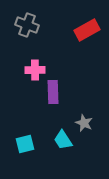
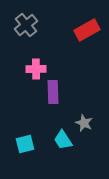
gray cross: moved 1 px left; rotated 30 degrees clockwise
pink cross: moved 1 px right, 1 px up
